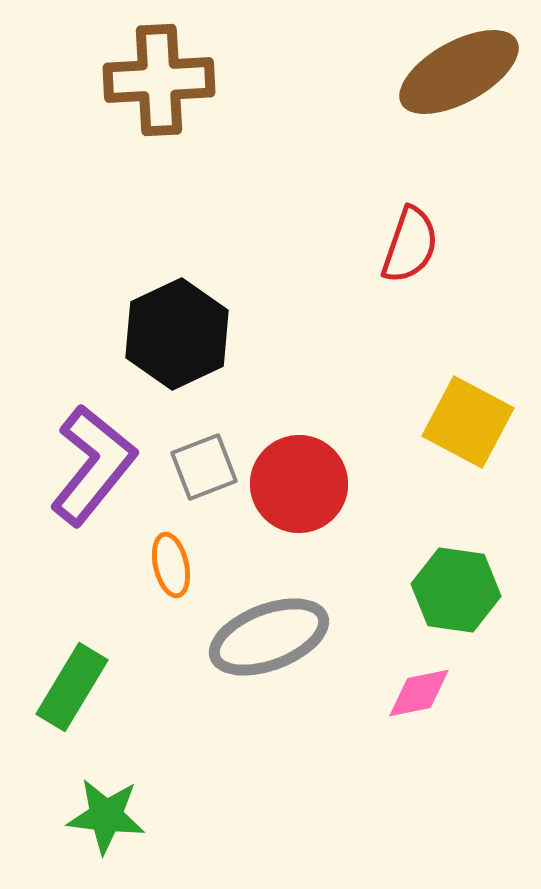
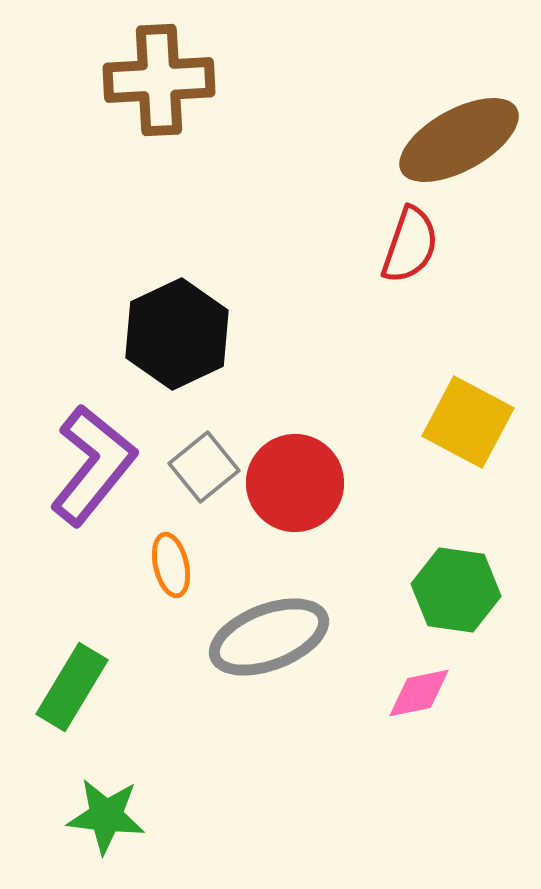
brown ellipse: moved 68 px down
gray square: rotated 18 degrees counterclockwise
red circle: moved 4 px left, 1 px up
